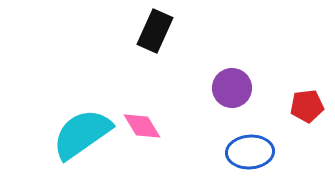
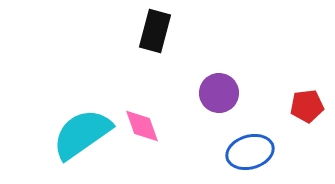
black rectangle: rotated 9 degrees counterclockwise
purple circle: moved 13 px left, 5 px down
pink diamond: rotated 12 degrees clockwise
blue ellipse: rotated 12 degrees counterclockwise
